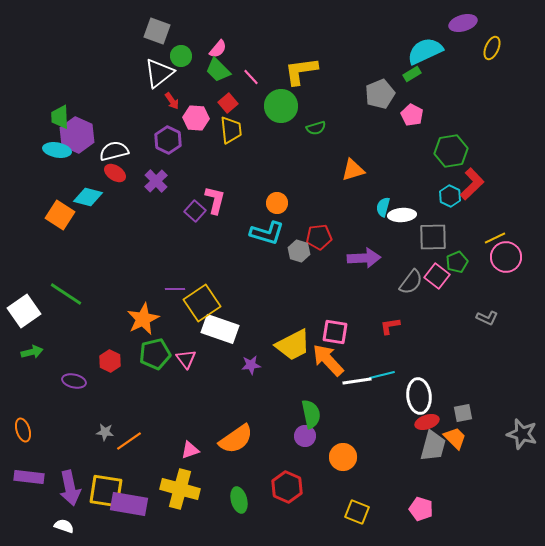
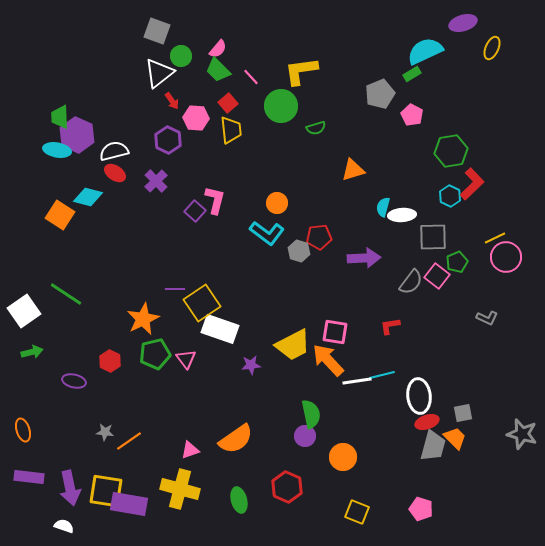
cyan L-shape at (267, 233): rotated 20 degrees clockwise
